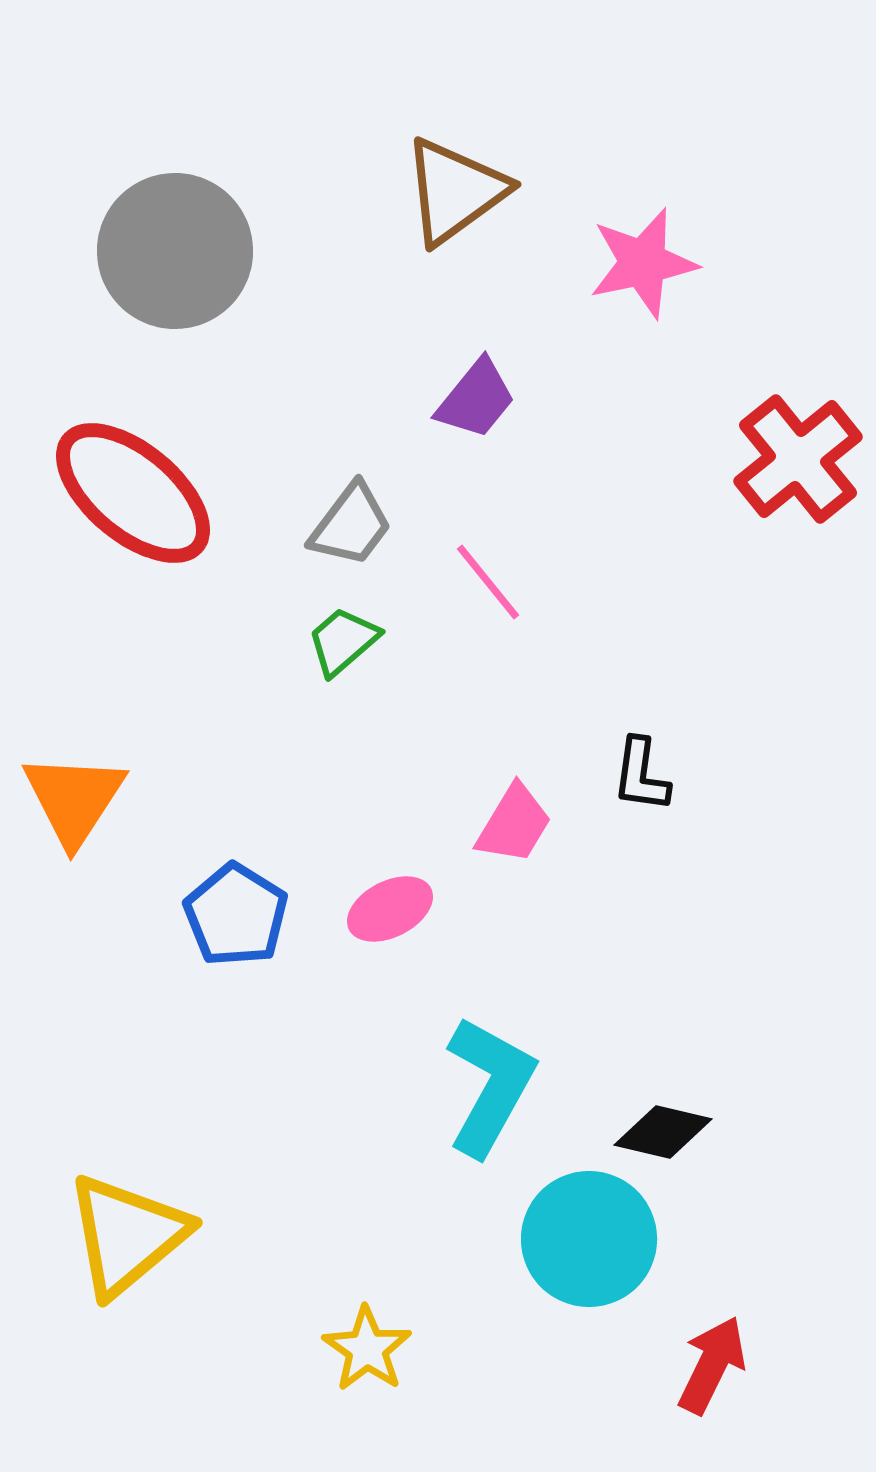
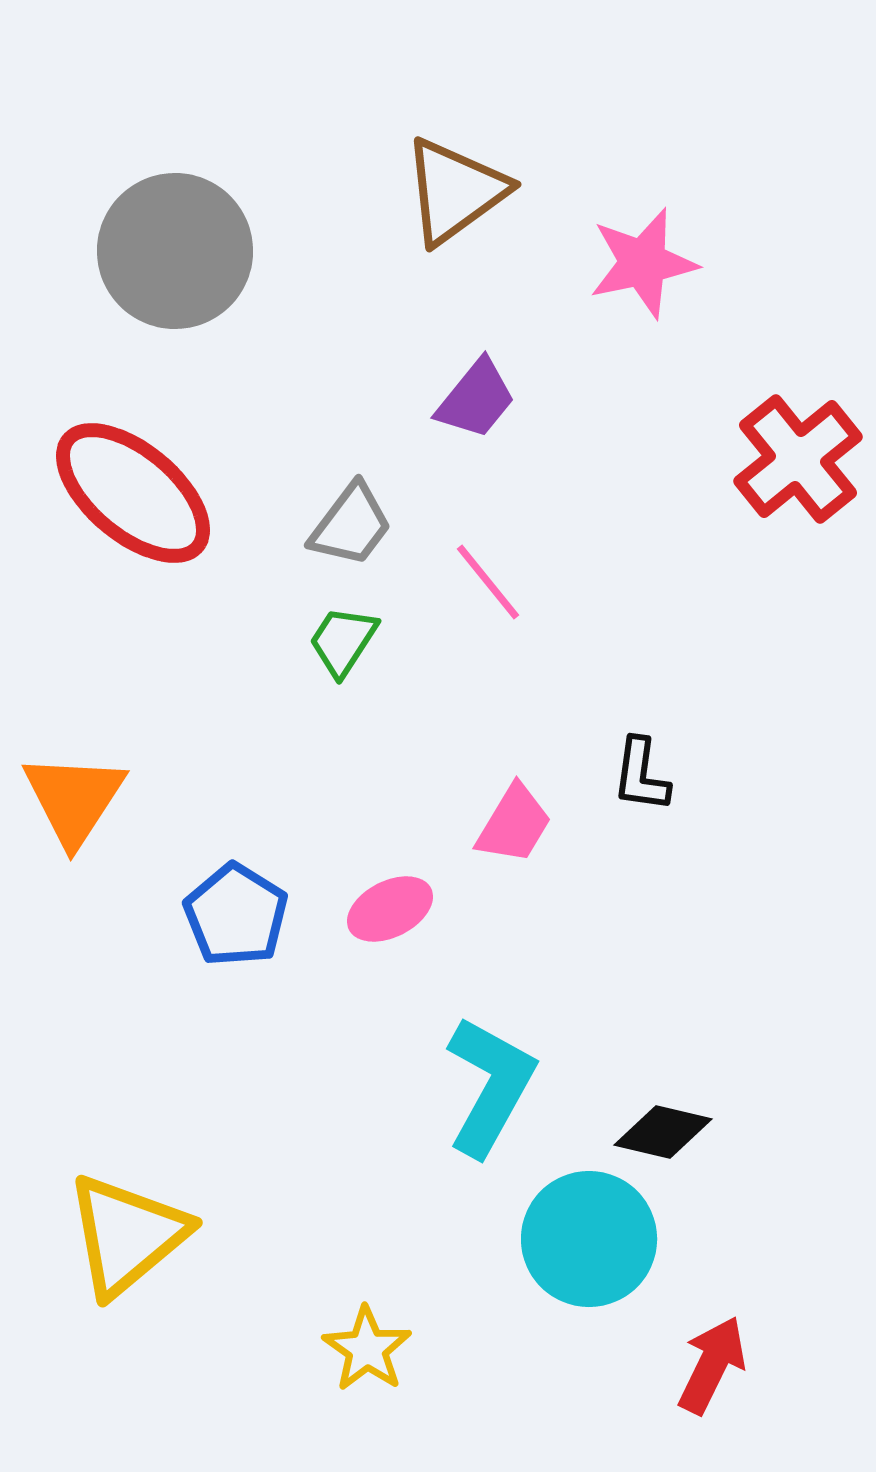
green trapezoid: rotated 16 degrees counterclockwise
